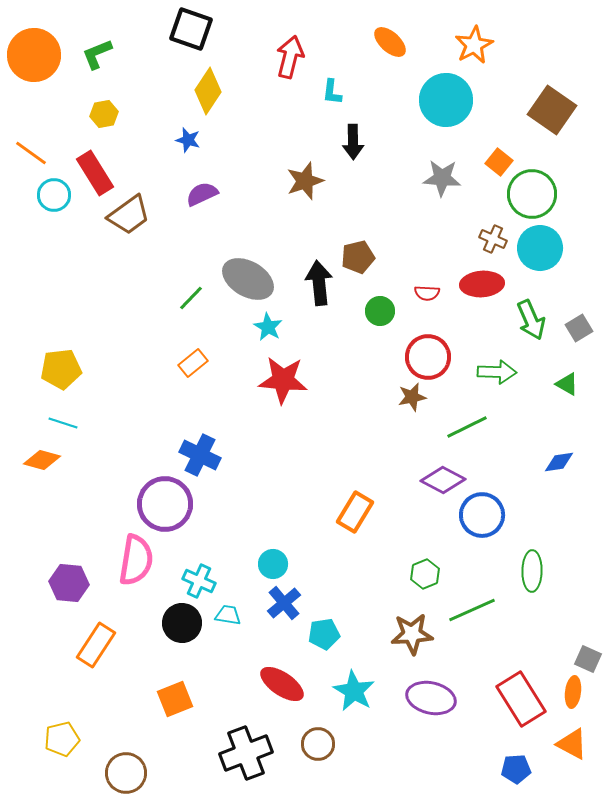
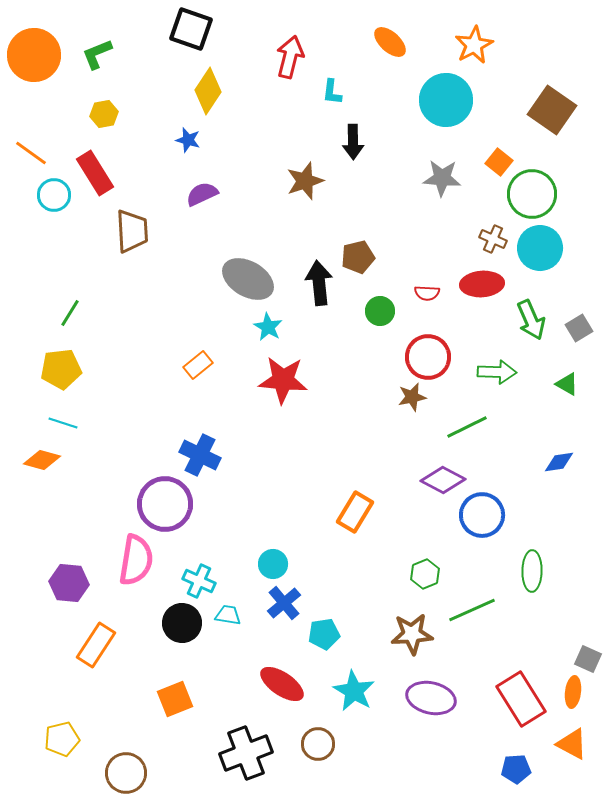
brown trapezoid at (129, 215): moved 3 px right, 16 px down; rotated 57 degrees counterclockwise
green line at (191, 298): moved 121 px left, 15 px down; rotated 12 degrees counterclockwise
orange rectangle at (193, 363): moved 5 px right, 2 px down
